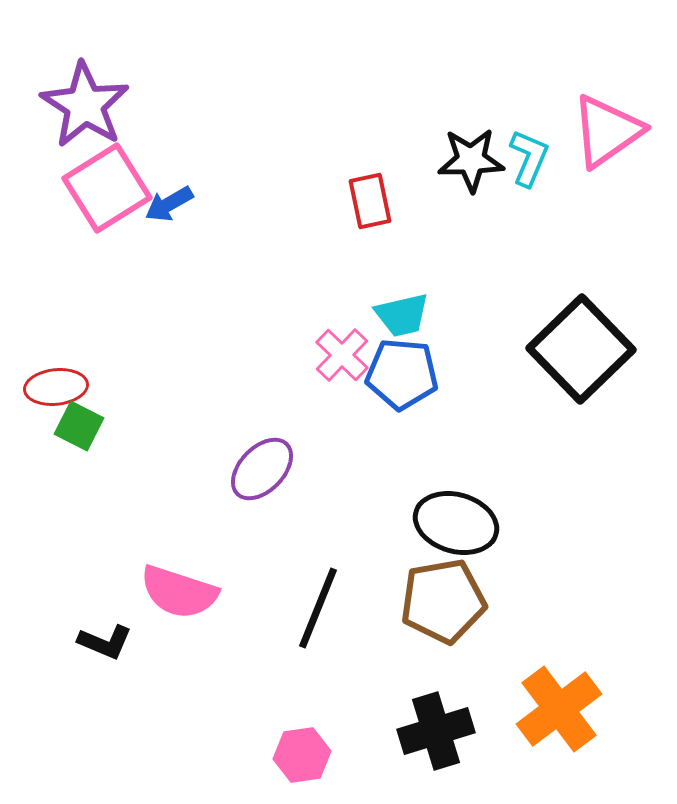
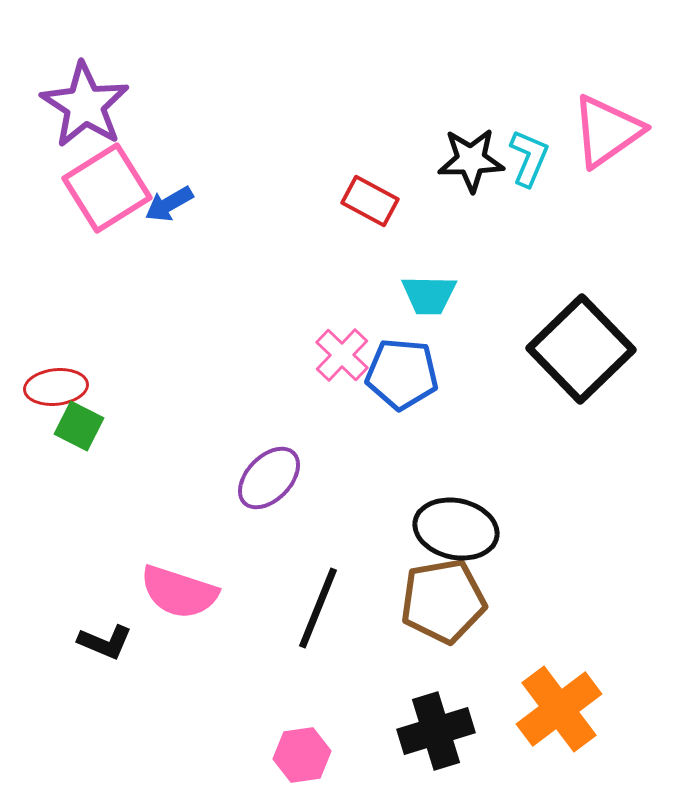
red rectangle: rotated 50 degrees counterclockwise
cyan trapezoid: moved 27 px right, 20 px up; rotated 14 degrees clockwise
purple ellipse: moved 7 px right, 9 px down
black ellipse: moved 6 px down; rotated 4 degrees counterclockwise
